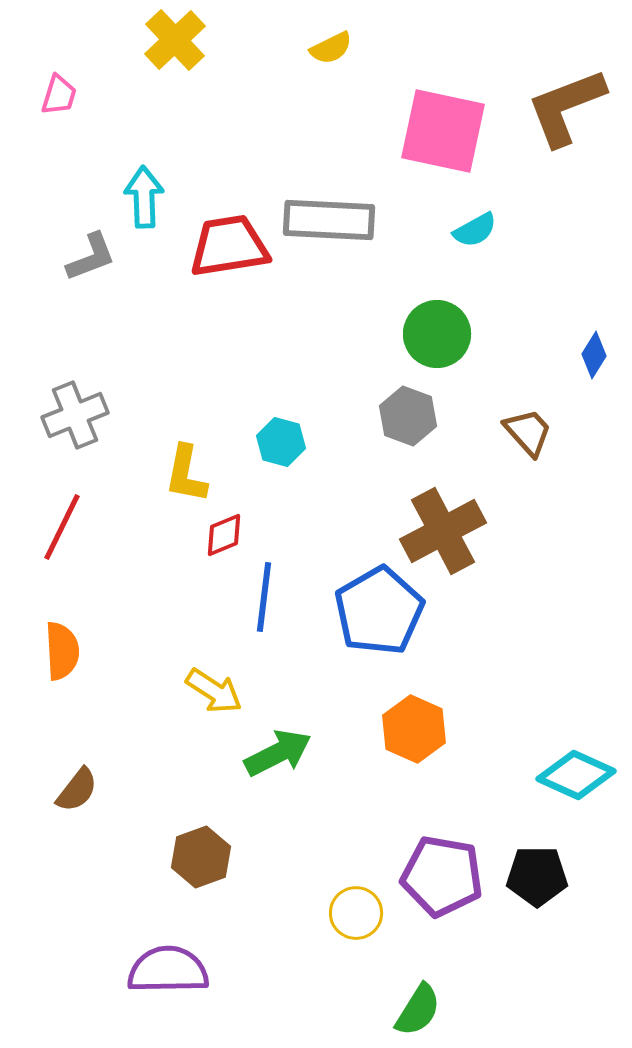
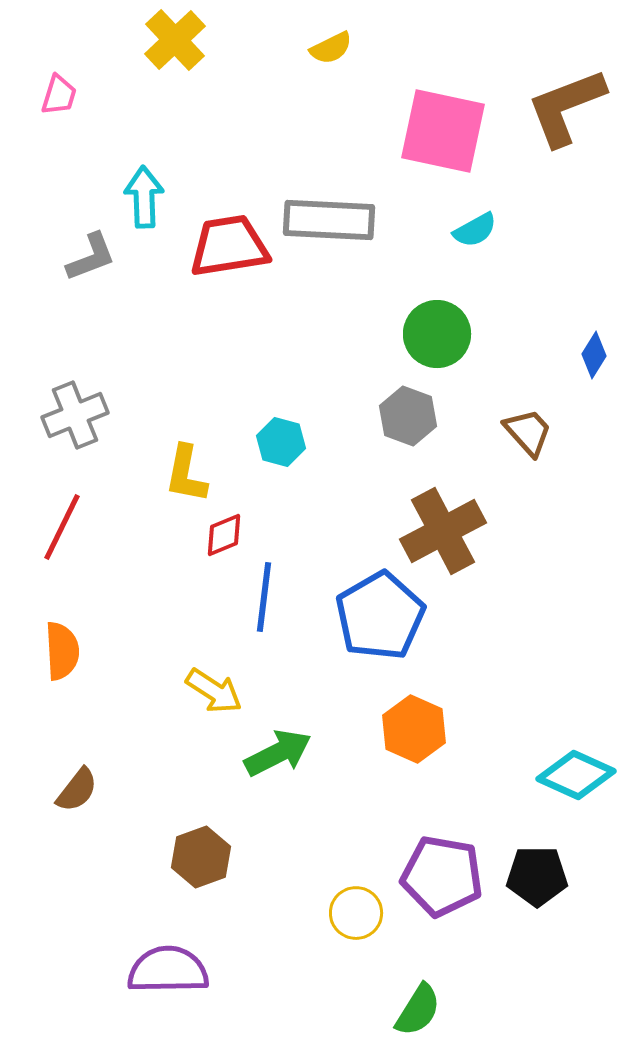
blue pentagon: moved 1 px right, 5 px down
